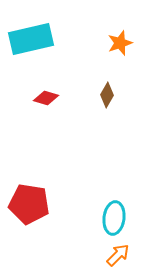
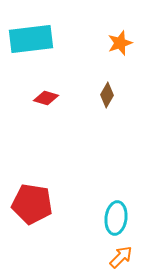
cyan rectangle: rotated 6 degrees clockwise
red pentagon: moved 3 px right
cyan ellipse: moved 2 px right
orange arrow: moved 3 px right, 2 px down
